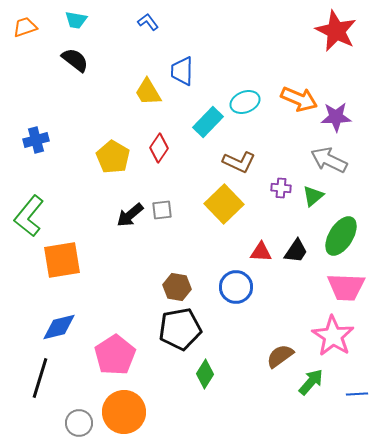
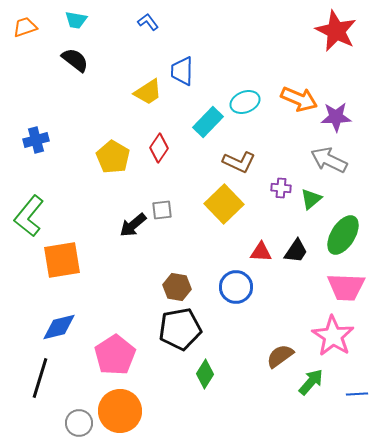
yellow trapezoid: rotated 92 degrees counterclockwise
green triangle: moved 2 px left, 3 px down
black arrow: moved 3 px right, 10 px down
green ellipse: moved 2 px right, 1 px up
orange circle: moved 4 px left, 1 px up
